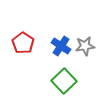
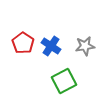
blue cross: moved 10 px left
green square: rotated 15 degrees clockwise
